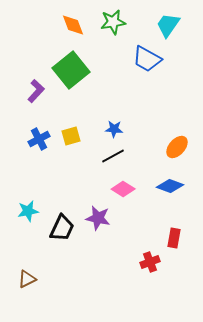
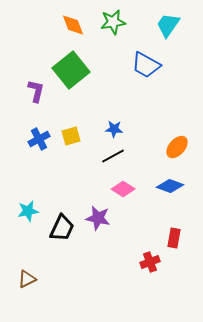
blue trapezoid: moved 1 px left, 6 px down
purple L-shape: rotated 30 degrees counterclockwise
